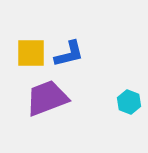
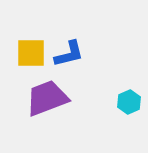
cyan hexagon: rotated 15 degrees clockwise
